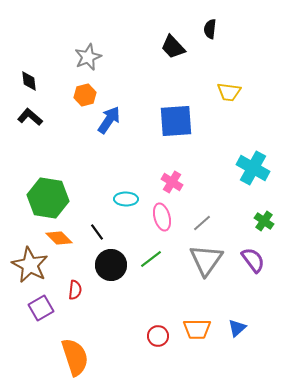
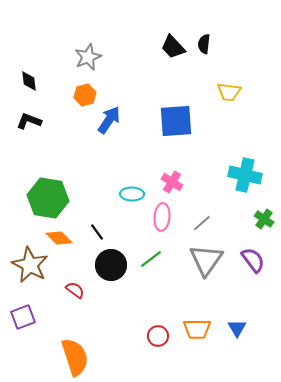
black semicircle: moved 6 px left, 15 px down
black L-shape: moved 1 px left, 4 px down; rotated 20 degrees counterclockwise
cyan cross: moved 8 px left, 7 px down; rotated 16 degrees counterclockwise
cyan ellipse: moved 6 px right, 5 px up
pink ellipse: rotated 20 degrees clockwise
green cross: moved 2 px up
red semicircle: rotated 60 degrees counterclockwise
purple square: moved 18 px left, 9 px down; rotated 10 degrees clockwise
blue triangle: rotated 18 degrees counterclockwise
